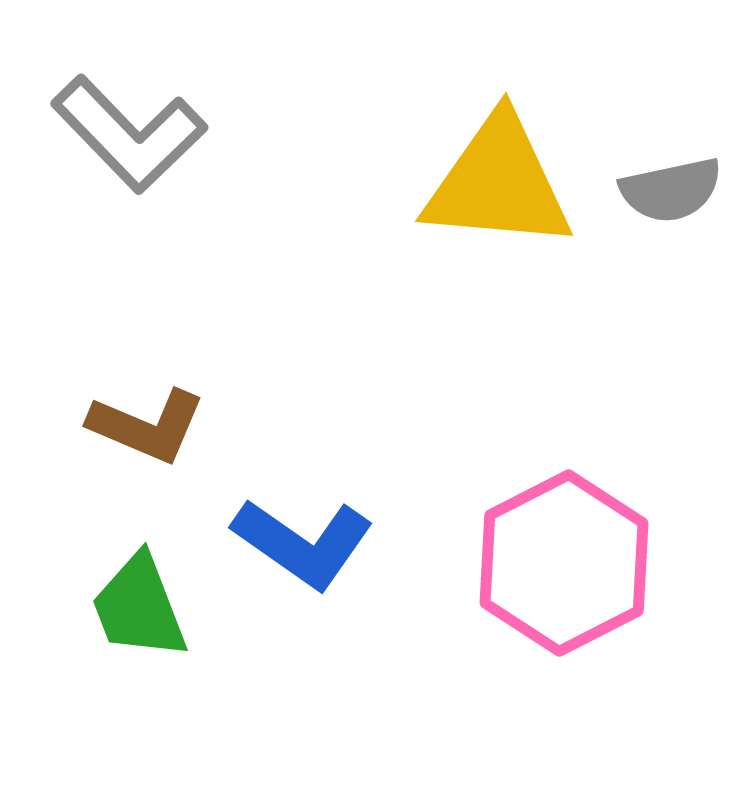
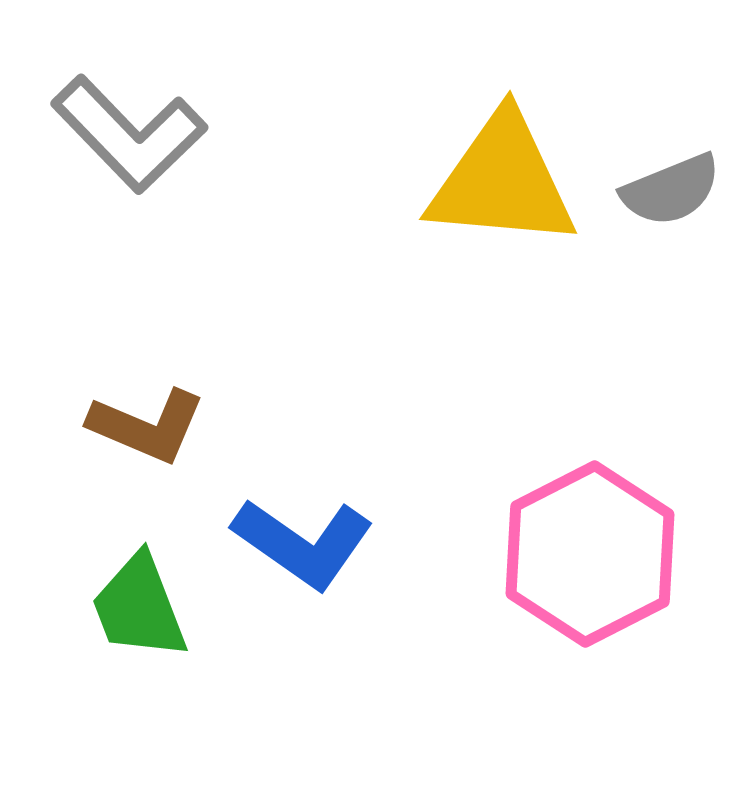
yellow triangle: moved 4 px right, 2 px up
gray semicircle: rotated 10 degrees counterclockwise
pink hexagon: moved 26 px right, 9 px up
